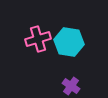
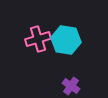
cyan hexagon: moved 3 px left, 2 px up
